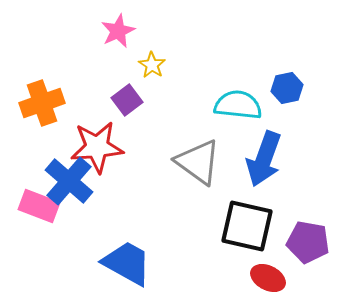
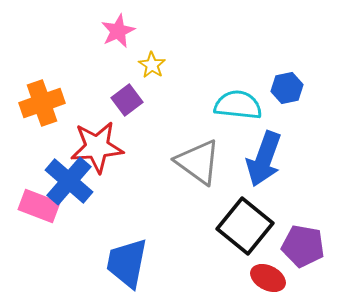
black square: moved 2 px left; rotated 26 degrees clockwise
purple pentagon: moved 5 px left, 4 px down
blue trapezoid: rotated 108 degrees counterclockwise
